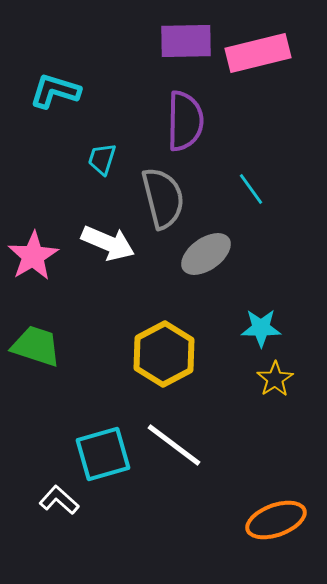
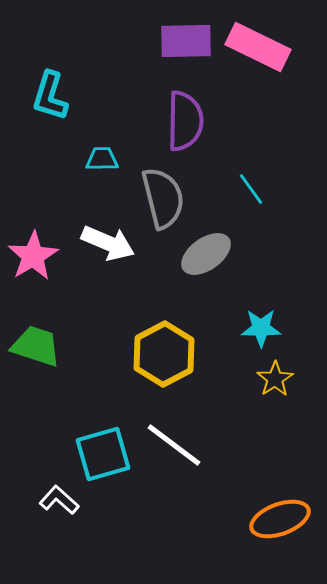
pink rectangle: moved 6 px up; rotated 40 degrees clockwise
cyan L-shape: moved 5 px left, 5 px down; rotated 90 degrees counterclockwise
cyan trapezoid: rotated 72 degrees clockwise
orange ellipse: moved 4 px right, 1 px up
